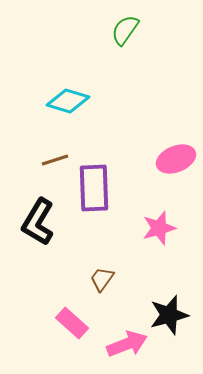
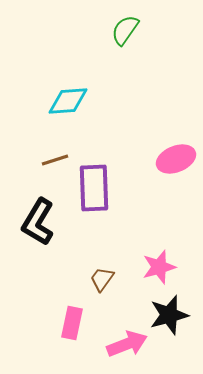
cyan diamond: rotated 21 degrees counterclockwise
pink star: moved 39 px down
pink rectangle: rotated 60 degrees clockwise
